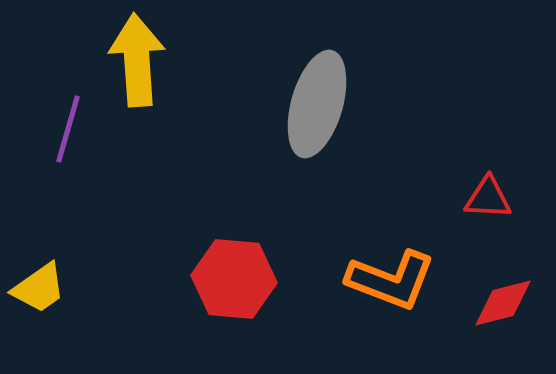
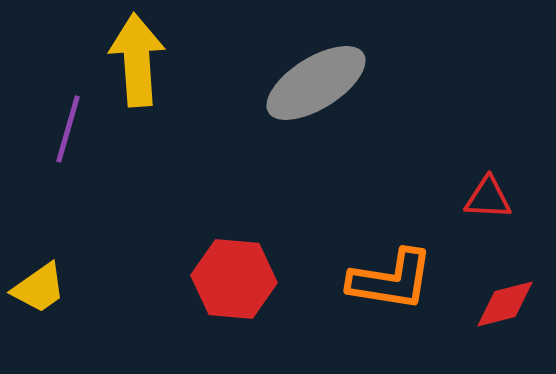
gray ellipse: moved 1 px left, 21 px up; rotated 42 degrees clockwise
orange L-shape: rotated 12 degrees counterclockwise
red diamond: moved 2 px right, 1 px down
